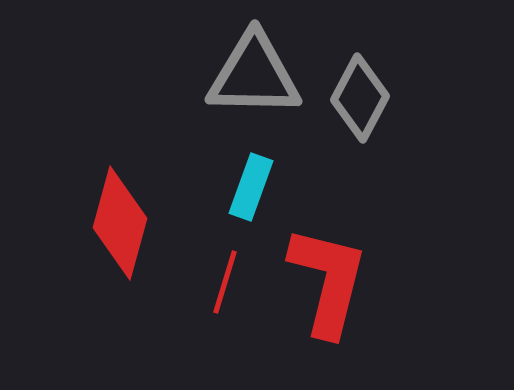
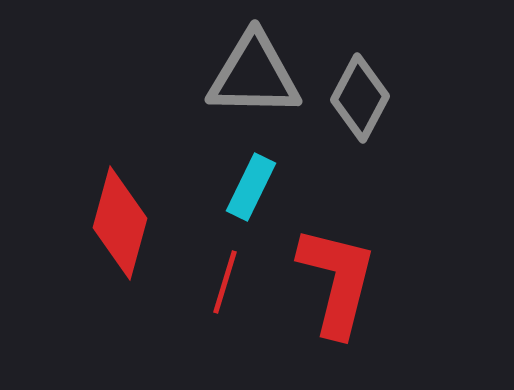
cyan rectangle: rotated 6 degrees clockwise
red L-shape: moved 9 px right
